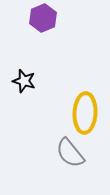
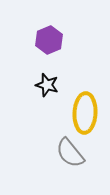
purple hexagon: moved 6 px right, 22 px down
black star: moved 23 px right, 4 px down
